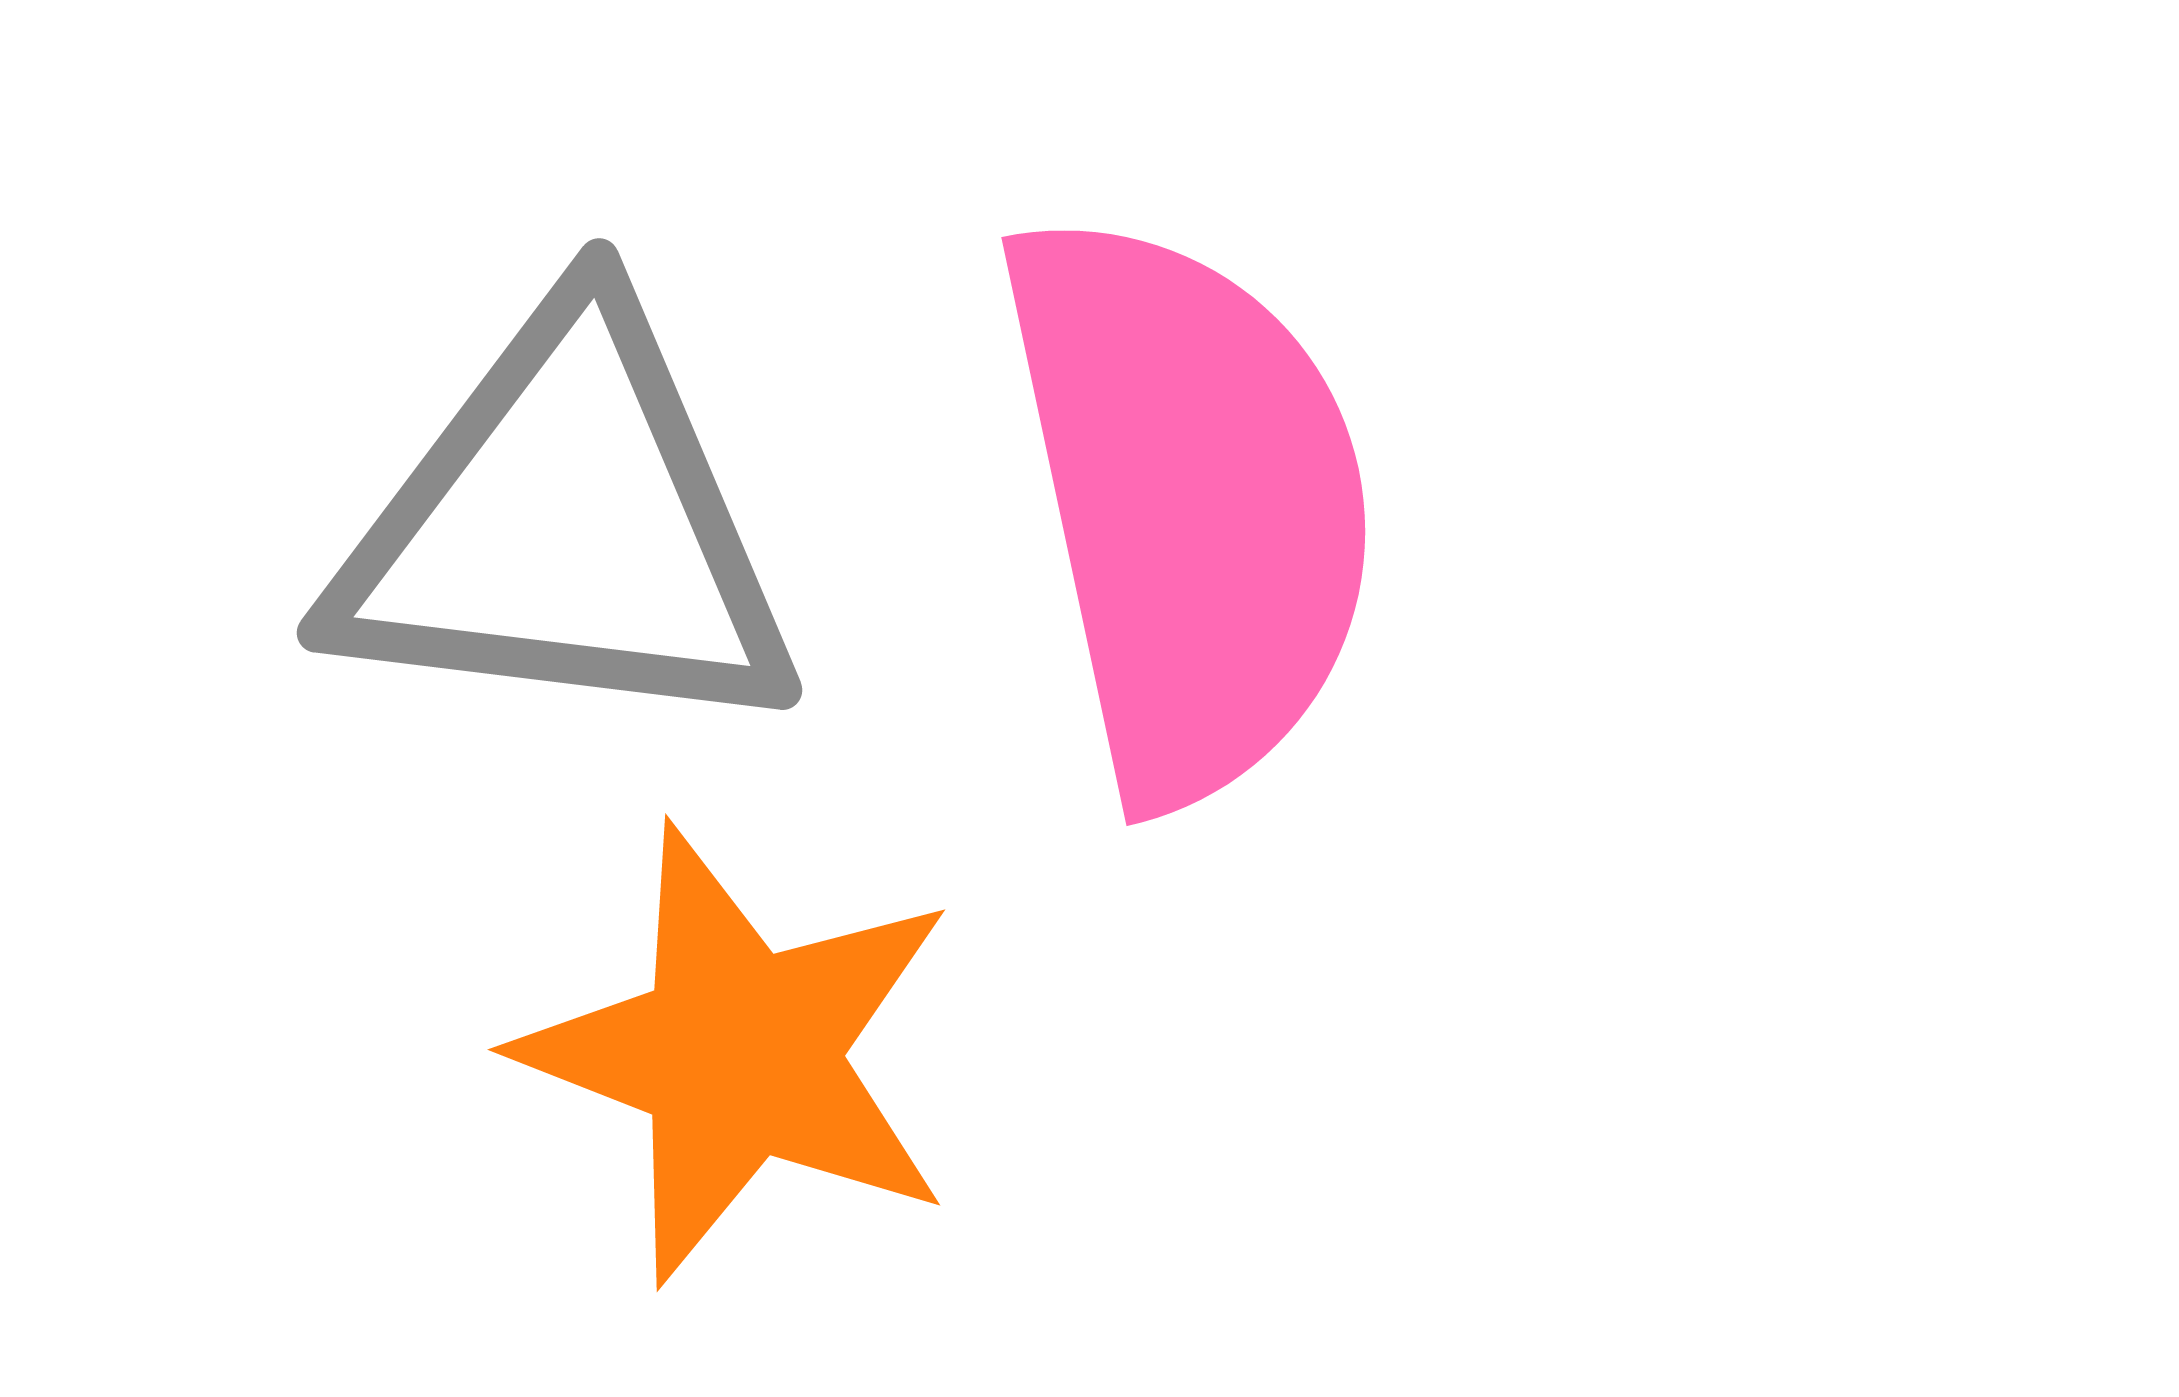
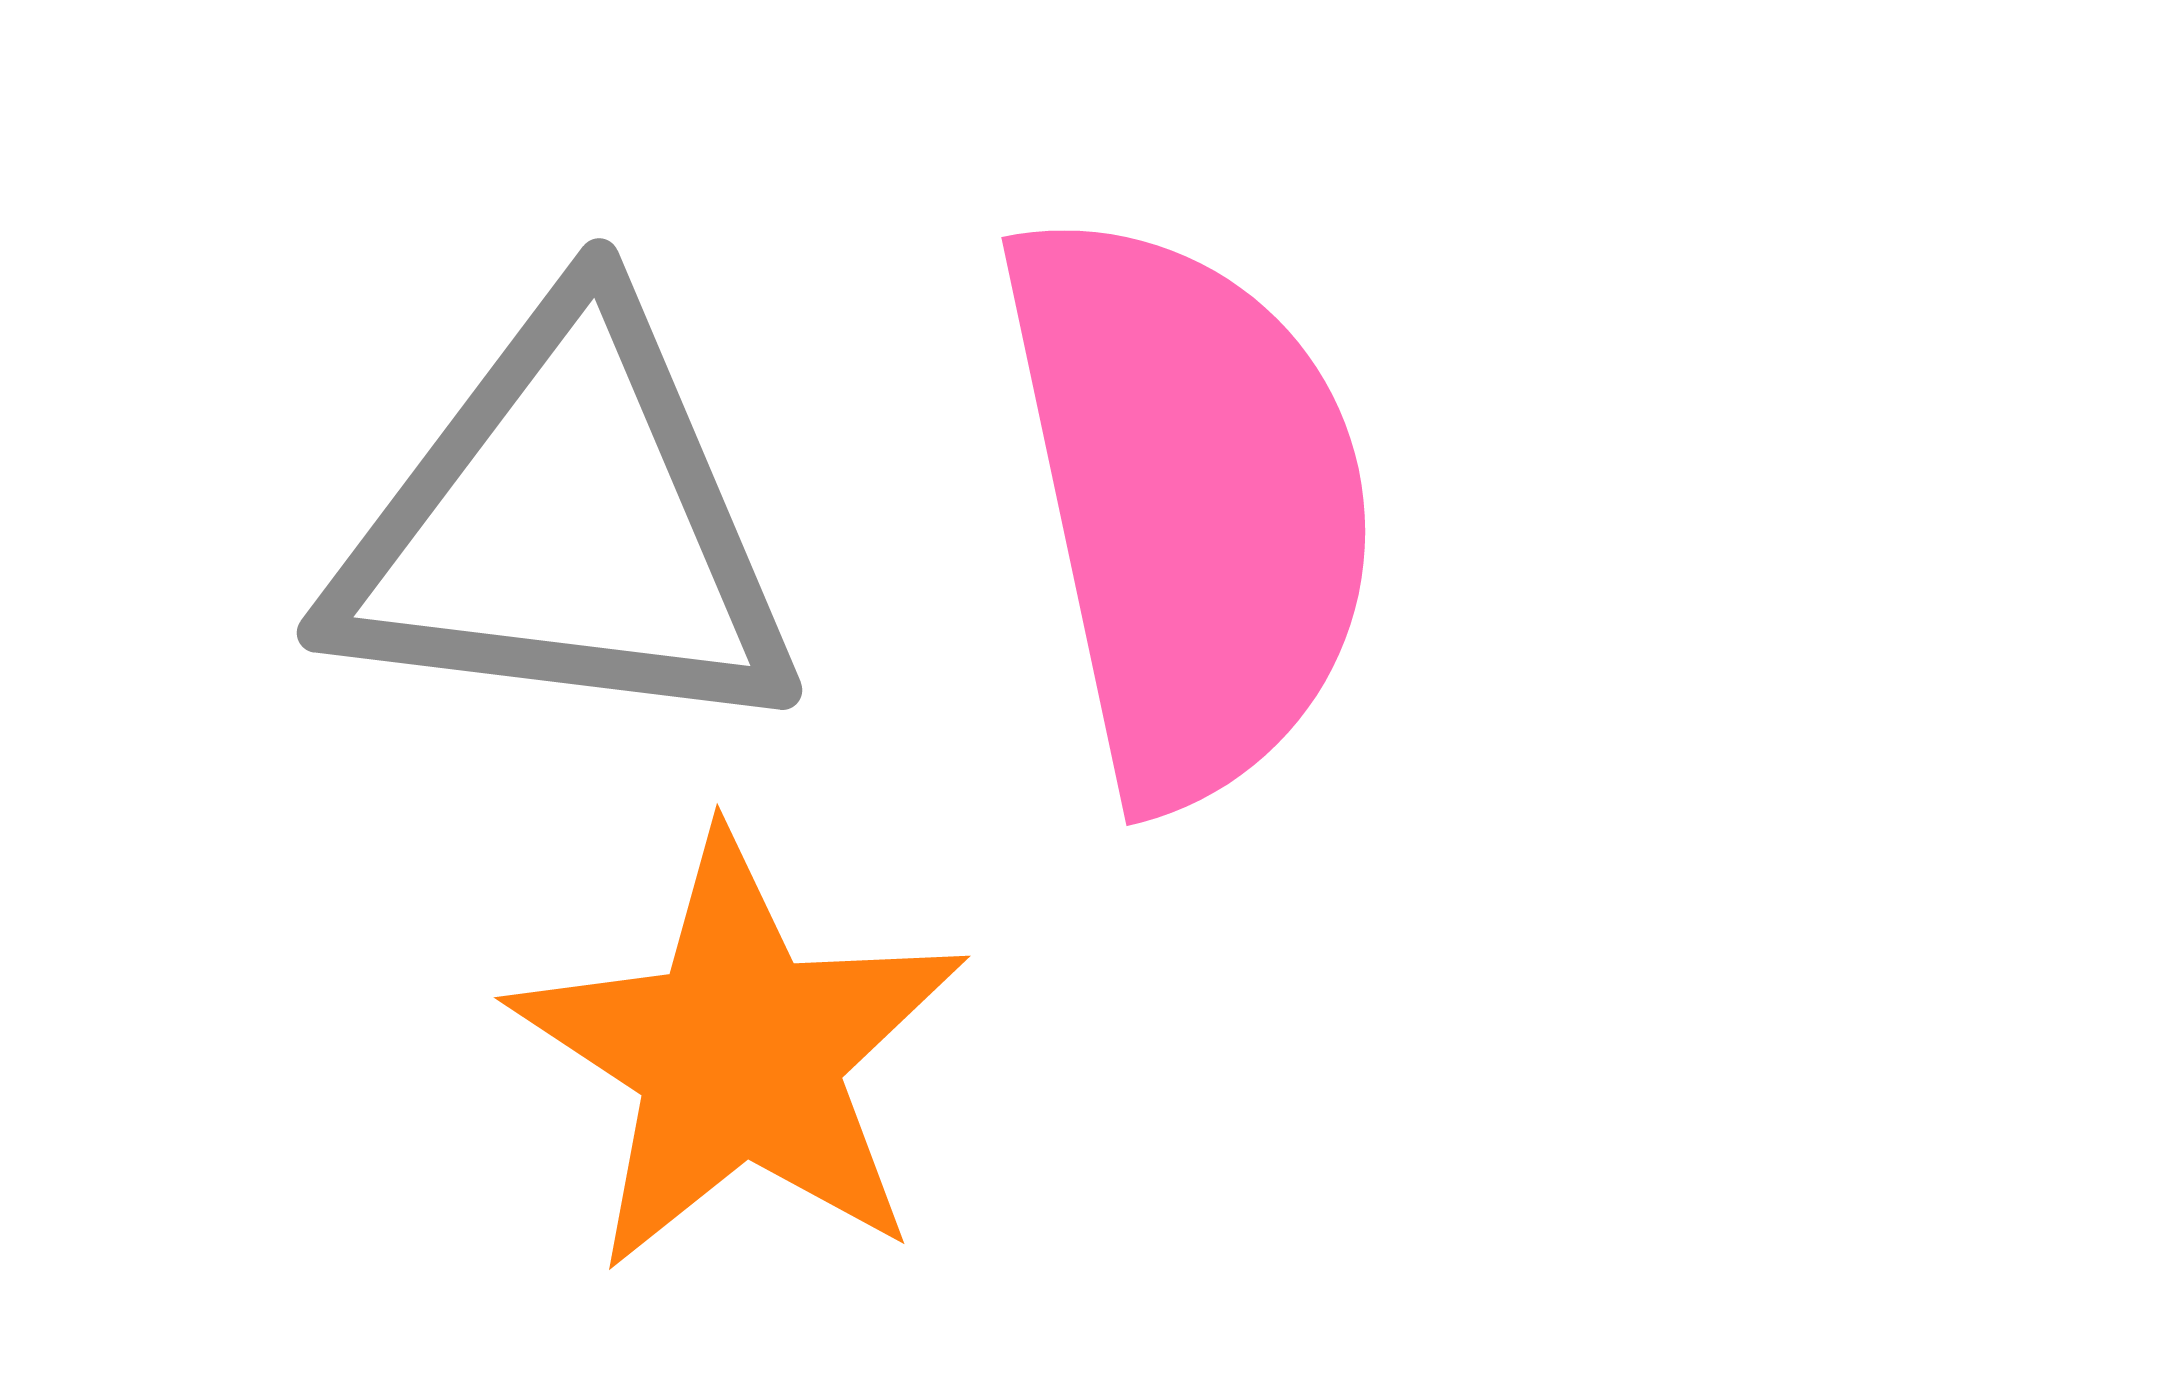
orange star: rotated 12 degrees clockwise
